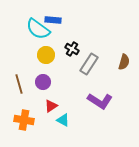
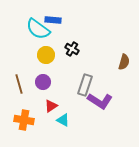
gray rectangle: moved 4 px left, 21 px down; rotated 15 degrees counterclockwise
